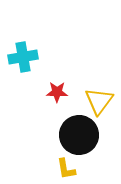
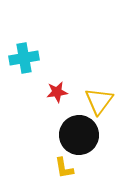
cyan cross: moved 1 px right, 1 px down
red star: rotated 10 degrees counterclockwise
yellow L-shape: moved 2 px left, 1 px up
